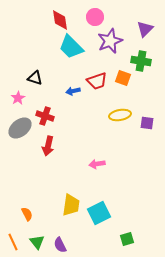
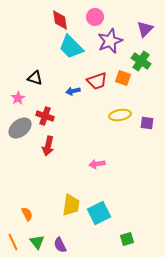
green cross: rotated 24 degrees clockwise
